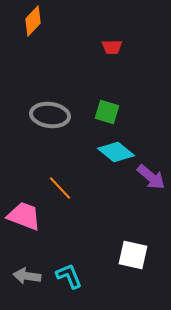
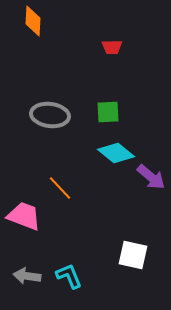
orange diamond: rotated 40 degrees counterclockwise
green square: moved 1 px right; rotated 20 degrees counterclockwise
cyan diamond: moved 1 px down
